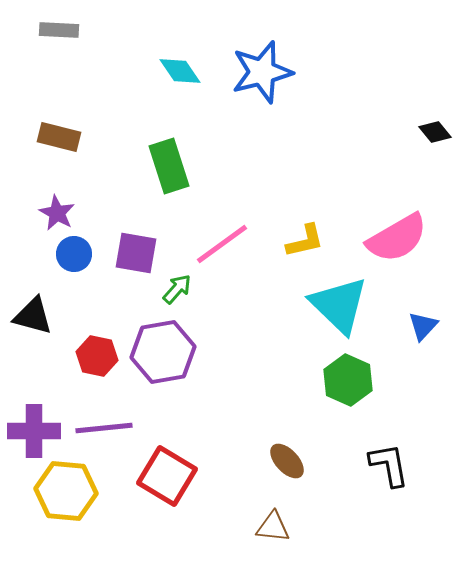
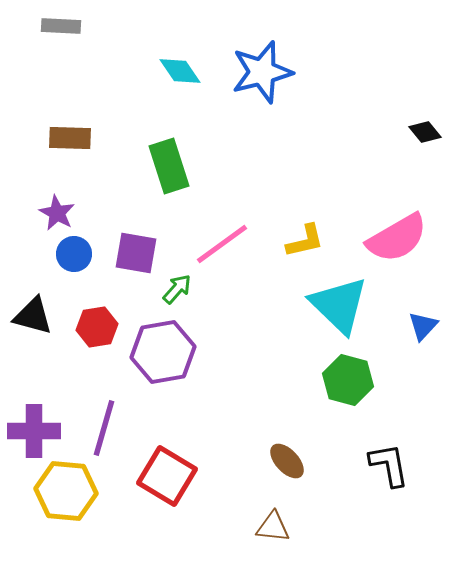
gray rectangle: moved 2 px right, 4 px up
black diamond: moved 10 px left
brown rectangle: moved 11 px right, 1 px down; rotated 12 degrees counterclockwise
red hexagon: moved 29 px up; rotated 21 degrees counterclockwise
green hexagon: rotated 9 degrees counterclockwise
purple line: rotated 68 degrees counterclockwise
